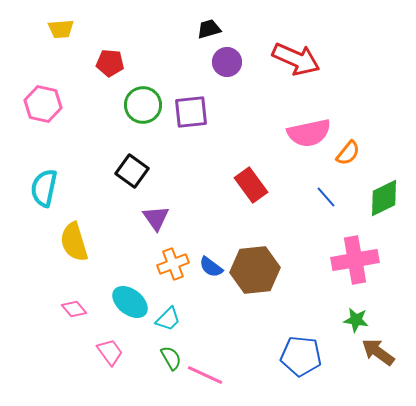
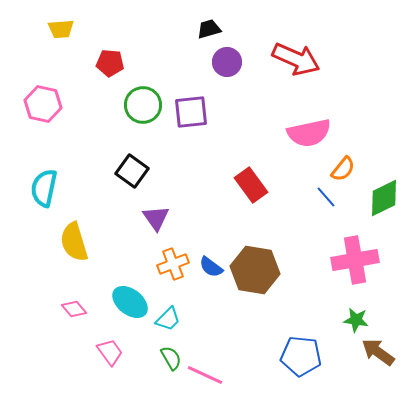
orange semicircle: moved 5 px left, 16 px down
brown hexagon: rotated 15 degrees clockwise
